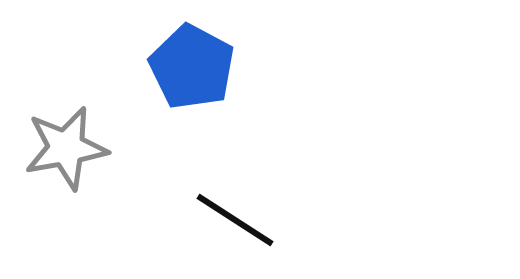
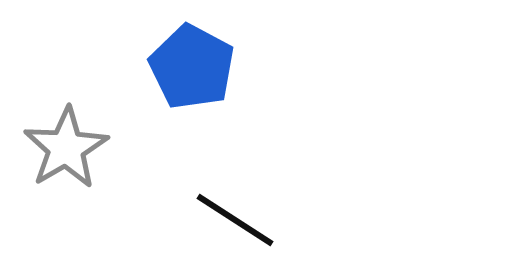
gray star: rotated 20 degrees counterclockwise
